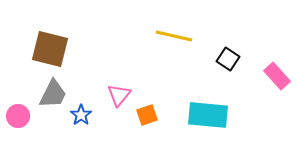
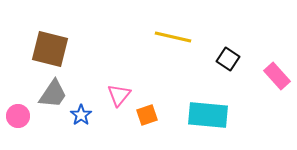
yellow line: moved 1 px left, 1 px down
gray trapezoid: rotated 8 degrees clockwise
